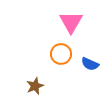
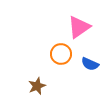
pink triangle: moved 8 px right, 5 px down; rotated 25 degrees clockwise
brown star: moved 2 px right
